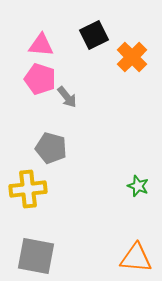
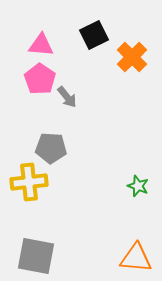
pink pentagon: rotated 16 degrees clockwise
gray pentagon: rotated 12 degrees counterclockwise
yellow cross: moved 1 px right, 7 px up
